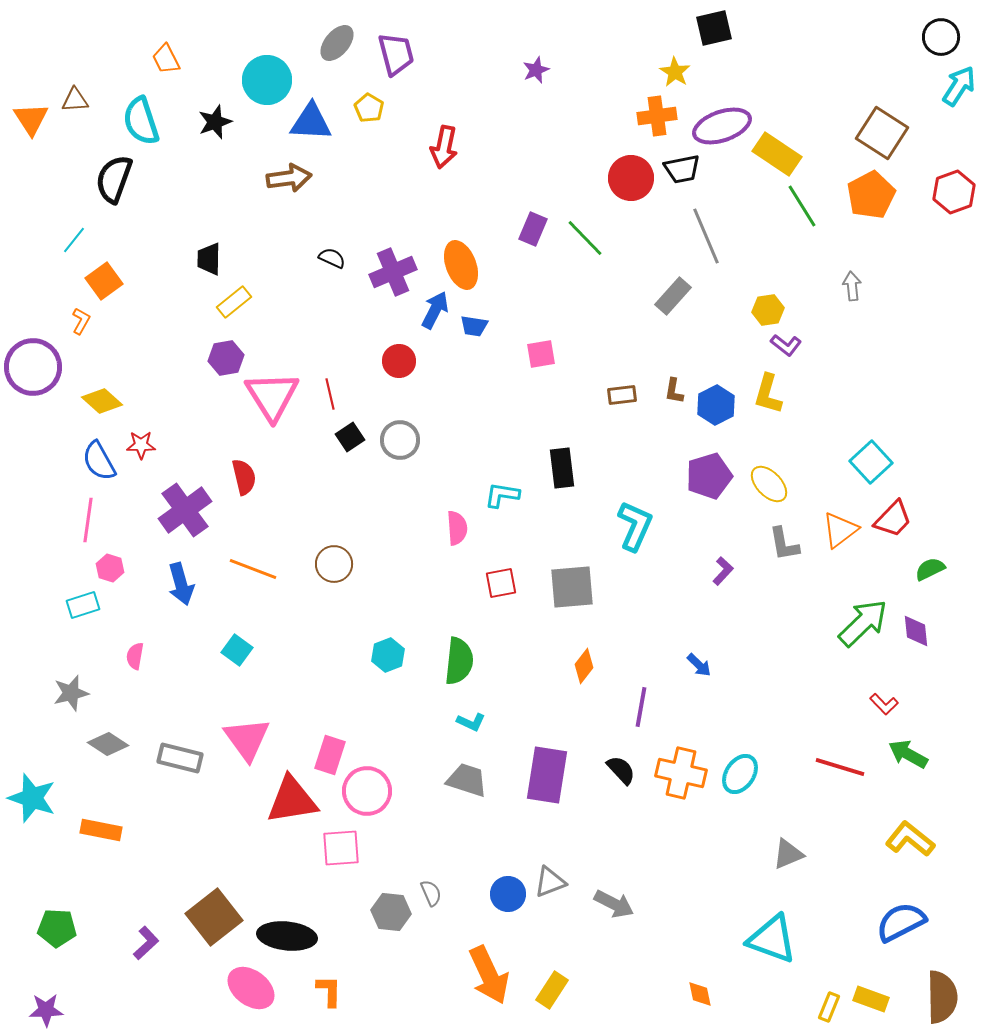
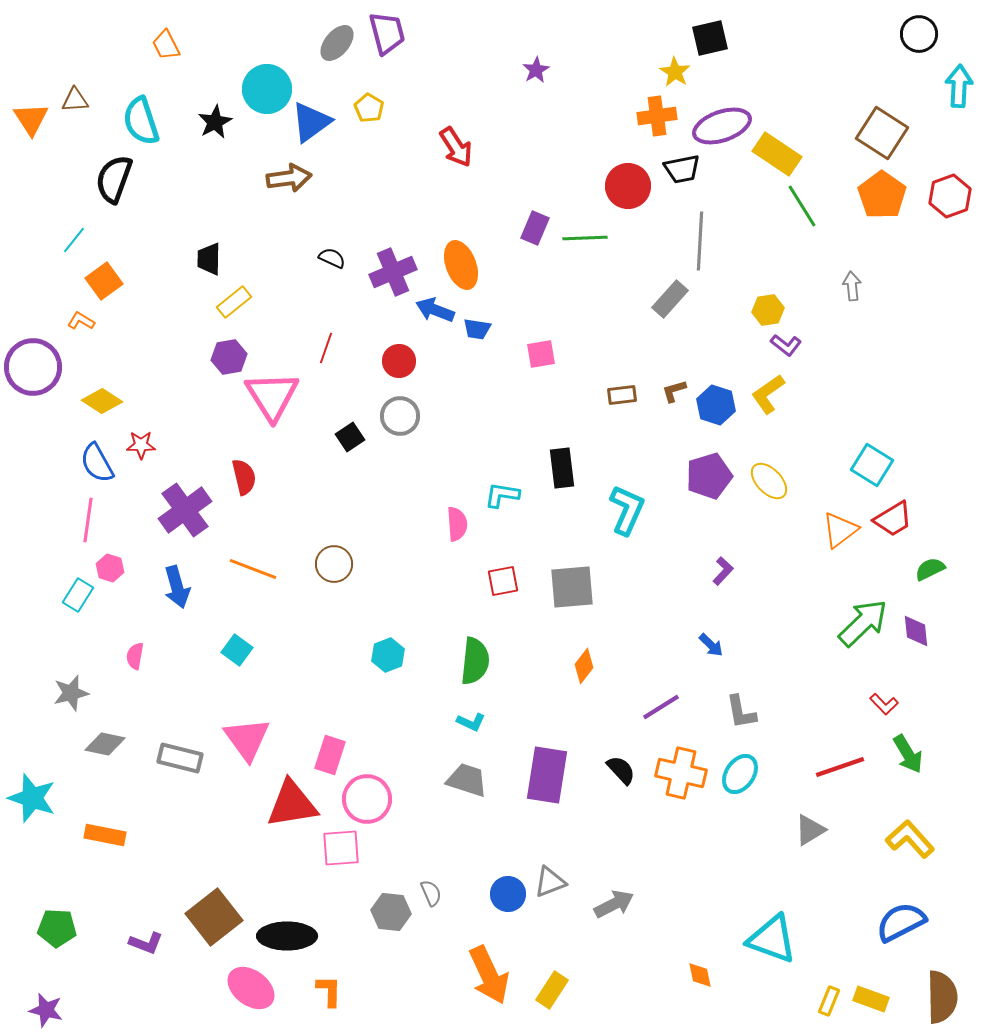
black square at (714, 28): moved 4 px left, 10 px down
black circle at (941, 37): moved 22 px left, 3 px up
purple trapezoid at (396, 54): moved 9 px left, 21 px up
orange trapezoid at (166, 59): moved 14 px up
purple star at (536, 70): rotated 8 degrees counterclockwise
cyan circle at (267, 80): moved 9 px down
cyan arrow at (959, 86): rotated 30 degrees counterclockwise
black star at (215, 122): rotated 8 degrees counterclockwise
blue triangle at (311, 122): rotated 39 degrees counterclockwise
red arrow at (444, 147): moved 12 px right; rotated 45 degrees counterclockwise
red circle at (631, 178): moved 3 px left, 8 px down
red hexagon at (954, 192): moved 4 px left, 4 px down
orange pentagon at (871, 195): moved 11 px right; rotated 9 degrees counterclockwise
purple rectangle at (533, 229): moved 2 px right, 1 px up
gray line at (706, 236): moved 6 px left, 5 px down; rotated 26 degrees clockwise
green line at (585, 238): rotated 48 degrees counterclockwise
gray rectangle at (673, 296): moved 3 px left, 3 px down
blue arrow at (435, 310): rotated 96 degrees counterclockwise
orange L-shape at (81, 321): rotated 88 degrees counterclockwise
blue trapezoid at (474, 326): moved 3 px right, 3 px down
purple hexagon at (226, 358): moved 3 px right, 1 px up
brown L-shape at (674, 391): rotated 64 degrees clockwise
red line at (330, 394): moved 4 px left, 46 px up; rotated 32 degrees clockwise
yellow L-shape at (768, 394): rotated 39 degrees clockwise
yellow diamond at (102, 401): rotated 9 degrees counterclockwise
blue hexagon at (716, 405): rotated 15 degrees counterclockwise
gray circle at (400, 440): moved 24 px up
blue semicircle at (99, 461): moved 2 px left, 2 px down
cyan square at (871, 462): moved 1 px right, 3 px down; rotated 15 degrees counterclockwise
yellow ellipse at (769, 484): moved 3 px up
red trapezoid at (893, 519): rotated 15 degrees clockwise
cyan L-shape at (635, 526): moved 8 px left, 16 px up
pink semicircle at (457, 528): moved 4 px up
gray L-shape at (784, 544): moved 43 px left, 168 px down
red square at (501, 583): moved 2 px right, 2 px up
blue arrow at (181, 584): moved 4 px left, 3 px down
cyan rectangle at (83, 605): moved 5 px left, 10 px up; rotated 40 degrees counterclockwise
green semicircle at (459, 661): moved 16 px right
blue arrow at (699, 665): moved 12 px right, 20 px up
purple line at (641, 707): moved 20 px right; rotated 48 degrees clockwise
gray diamond at (108, 744): moved 3 px left; rotated 21 degrees counterclockwise
green arrow at (908, 754): rotated 150 degrees counterclockwise
red line at (840, 767): rotated 36 degrees counterclockwise
pink circle at (367, 791): moved 8 px down
red triangle at (292, 800): moved 4 px down
orange rectangle at (101, 830): moved 4 px right, 5 px down
yellow L-shape at (910, 839): rotated 9 degrees clockwise
gray triangle at (788, 854): moved 22 px right, 24 px up; rotated 8 degrees counterclockwise
gray arrow at (614, 904): rotated 54 degrees counterclockwise
black ellipse at (287, 936): rotated 6 degrees counterclockwise
purple L-shape at (146, 943): rotated 64 degrees clockwise
orange diamond at (700, 994): moved 19 px up
yellow rectangle at (829, 1007): moved 6 px up
purple star at (46, 1010): rotated 16 degrees clockwise
